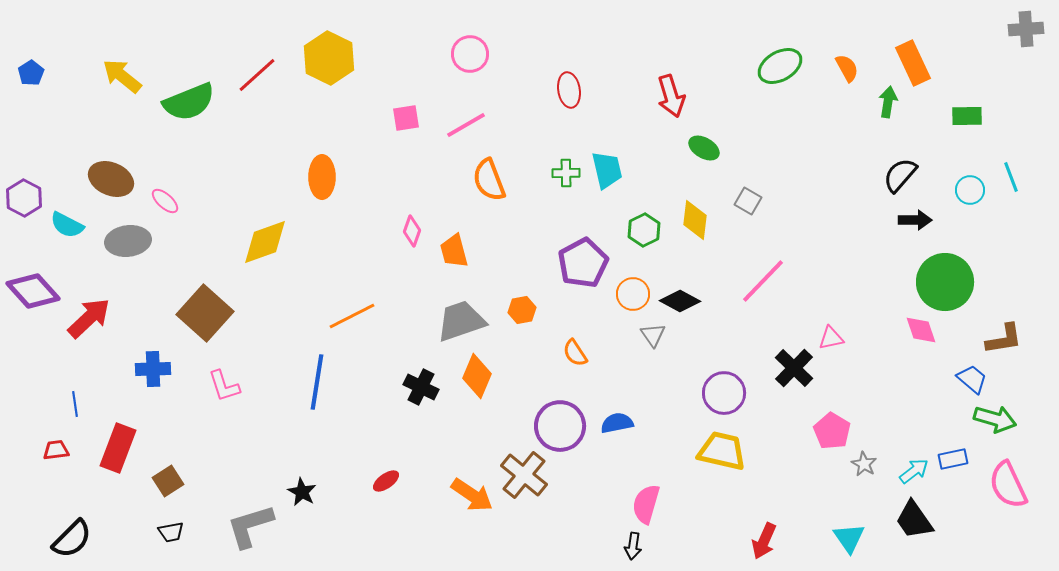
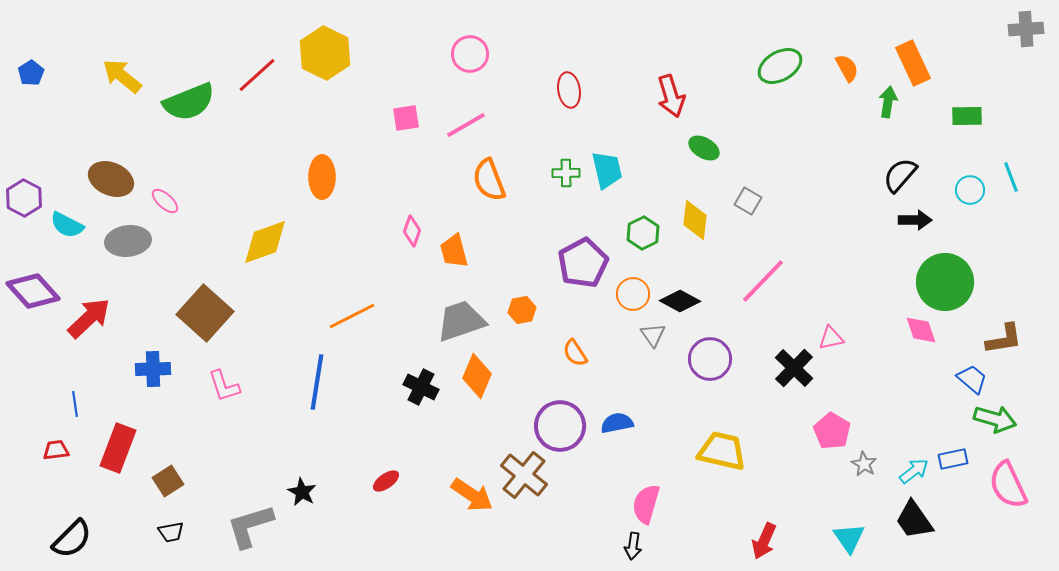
yellow hexagon at (329, 58): moved 4 px left, 5 px up
green hexagon at (644, 230): moved 1 px left, 3 px down
purple circle at (724, 393): moved 14 px left, 34 px up
